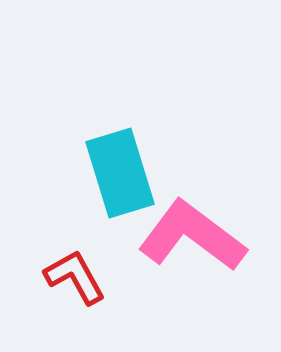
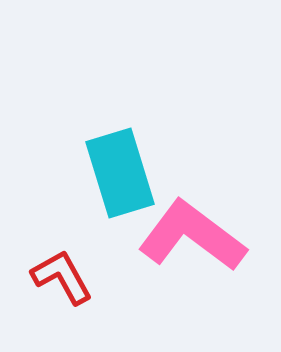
red L-shape: moved 13 px left
